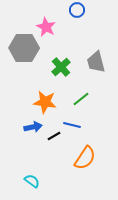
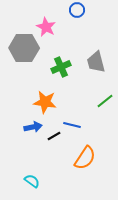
green cross: rotated 18 degrees clockwise
green line: moved 24 px right, 2 px down
